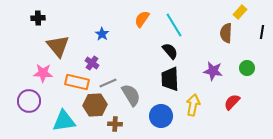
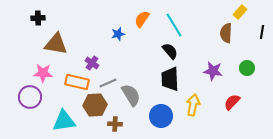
blue star: moved 16 px right; rotated 24 degrees clockwise
brown triangle: moved 2 px left, 2 px up; rotated 40 degrees counterclockwise
purple circle: moved 1 px right, 4 px up
